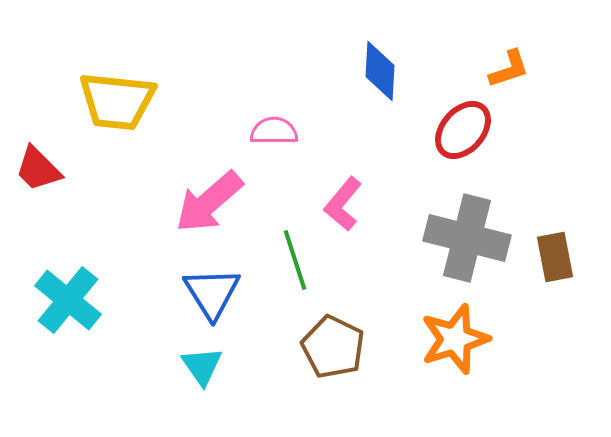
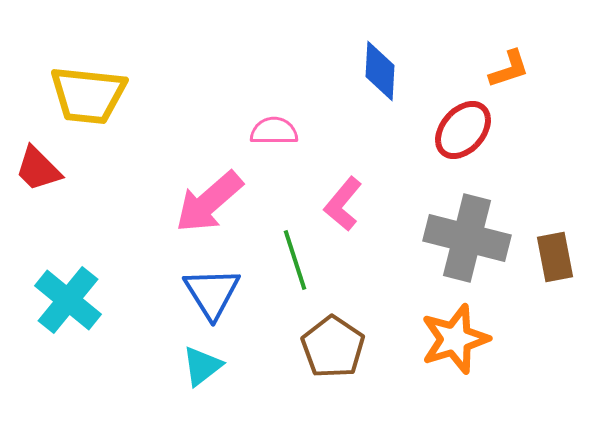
yellow trapezoid: moved 29 px left, 6 px up
brown pentagon: rotated 8 degrees clockwise
cyan triangle: rotated 27 degrees clockwise
